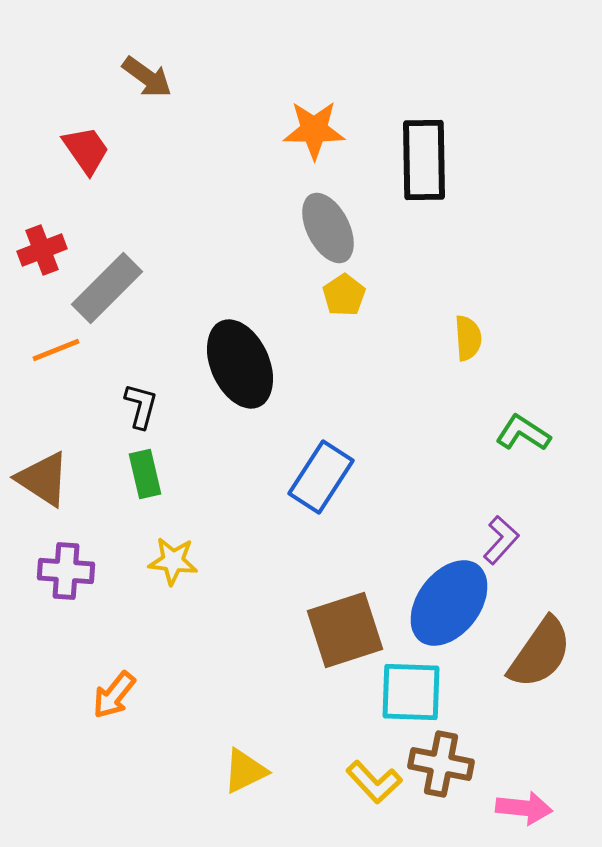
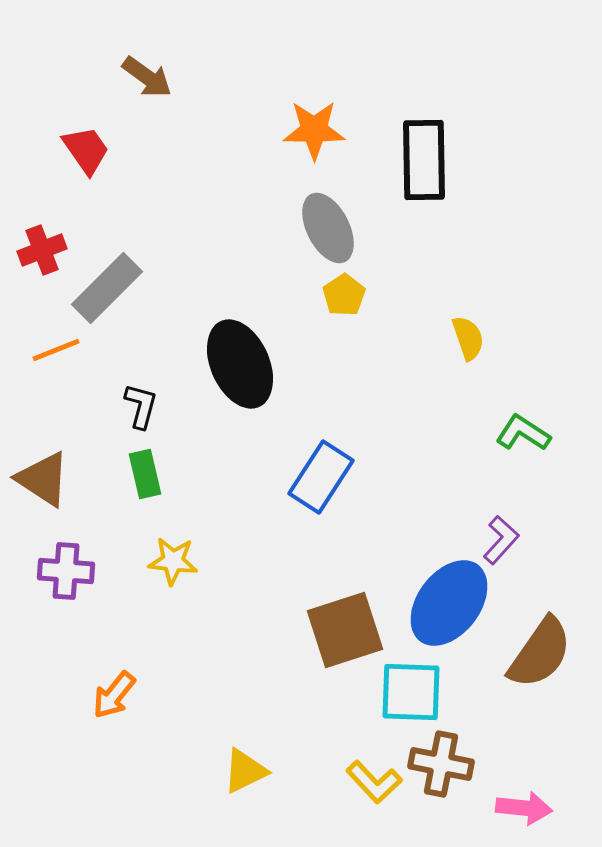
yellow semicircle: rotated 15 degrees counterclockwise
